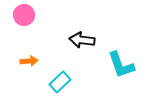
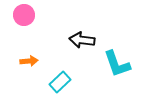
cyan L-shape: moved 4 px left, 1 px up
